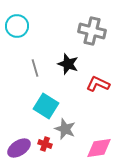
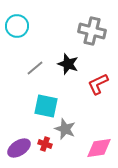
gray line: rotated 66 degrees clockwise
red L-shape: rotated 50 degrees counterclockwise
cyan square: rotated 20 degrees counterclockwise
